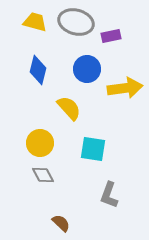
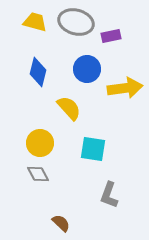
blue diamond: moved 2 px down
gray diamond: moved 5 px left, 1 px up
